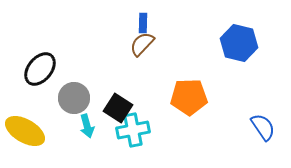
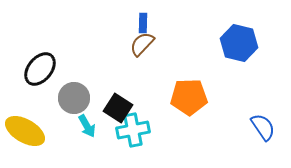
cyan arrow: rotated 15 degrees counterclockwise
